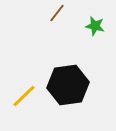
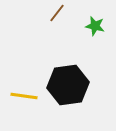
yellow line: rotated 52 degrees clockwise
